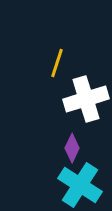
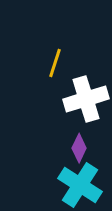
yellow line: moved 2 px left
purple diamond: moved 7 px right
